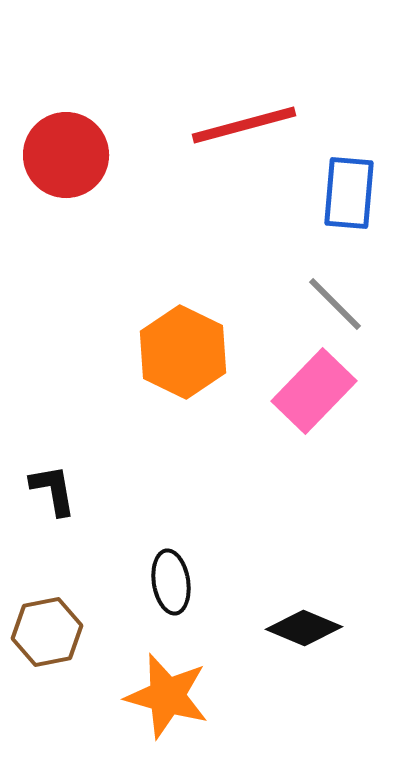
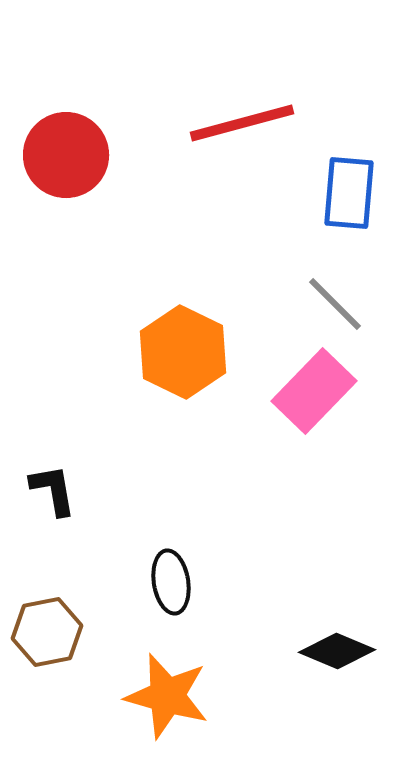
red line: moved 2 px left, 2 px up
black diamond: moved 33 px right, 23 px down
